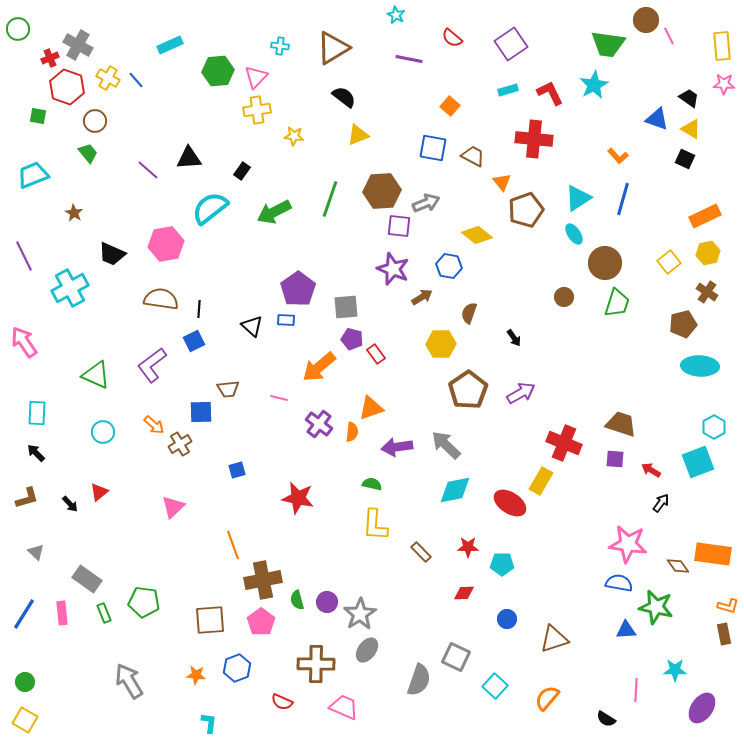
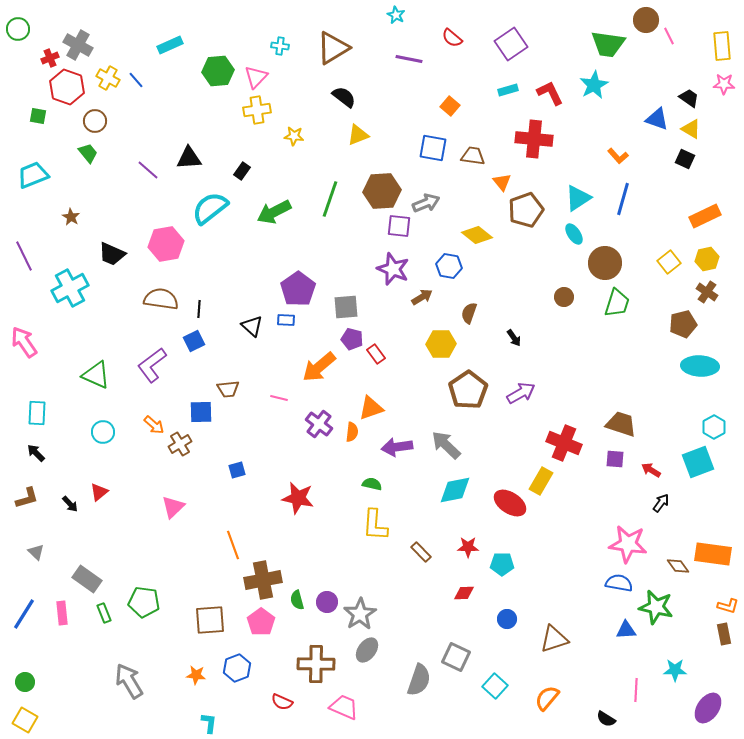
brown trapezoid at (473, 156): rotated 20 degrees counterclockwise
brown star at (74, 213): moved 3 px left, 4 px down
yellow hexagon at (708, 253): moved 1 px left, 6 px down
purple ellipse at (702, 708): moved 6 px right
